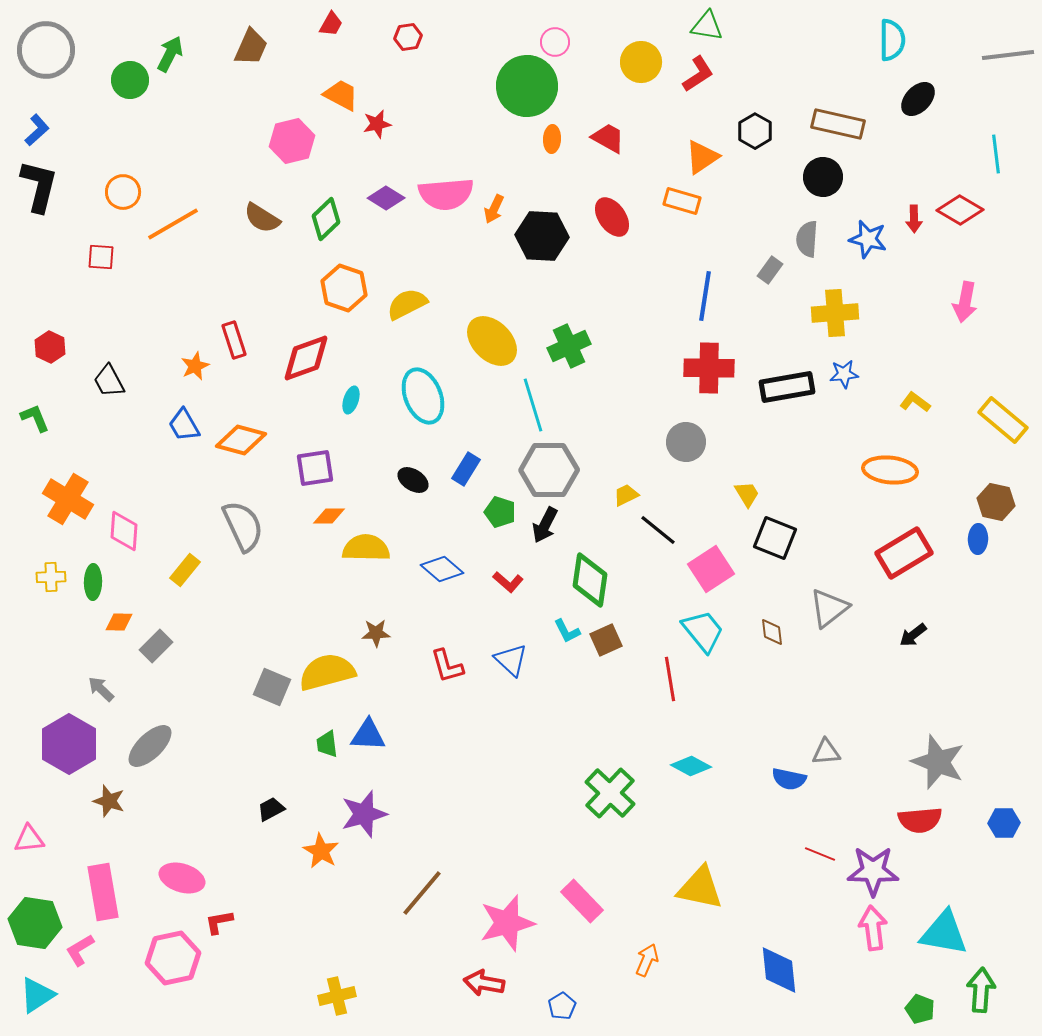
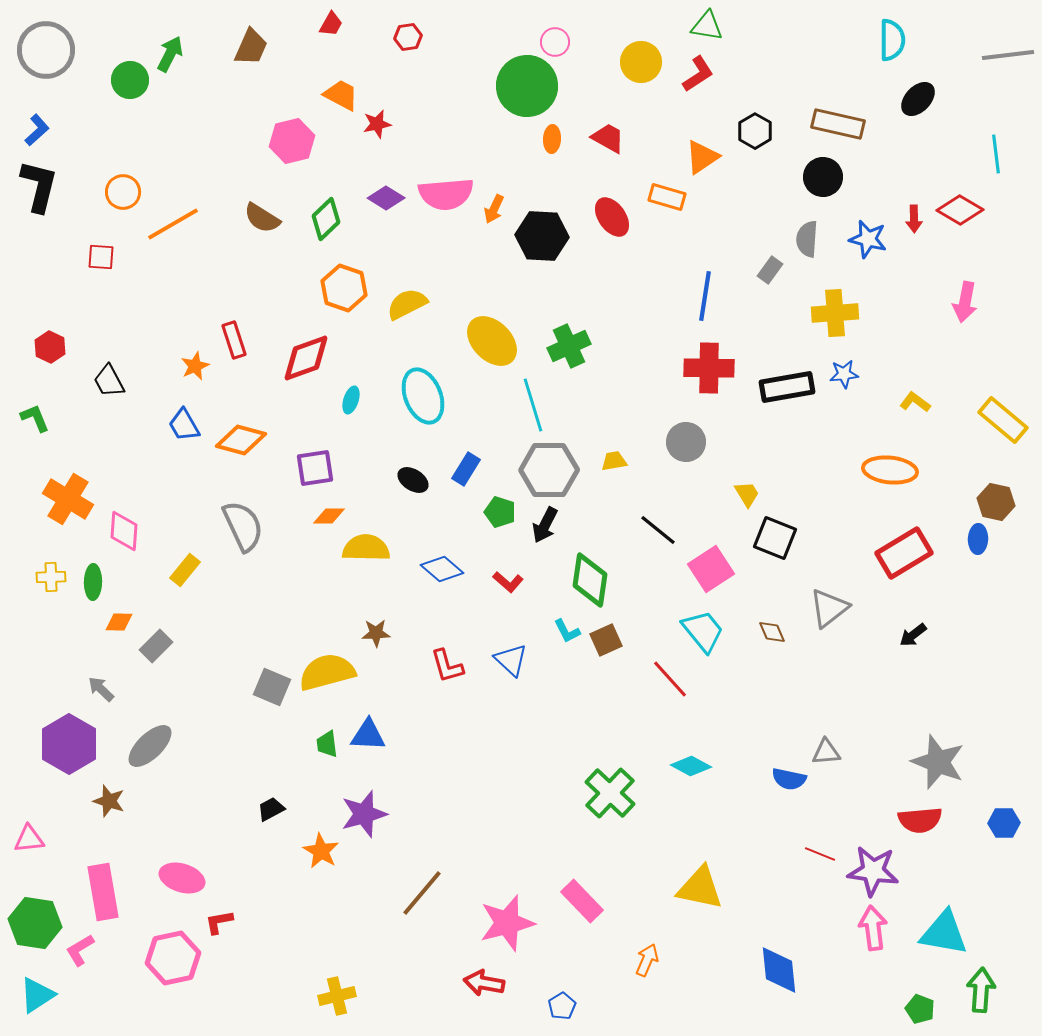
orange rectangle at (682, 201): moved 15 px left, 4 px up
yellow trapezoid at (626, 495): moved 12 px left, 34 px up; rotated 16 degrees clockwise
brown diamond at (772, 632): rotated 16 degrees counterclockwise
red line at (670, 679): rotated 33 degrees counterclockwise
purple star at (873, 871): rotated 6 degrees clockwise
